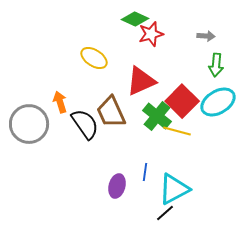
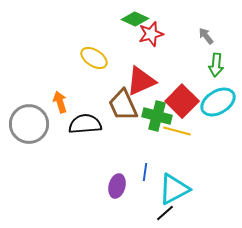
gray arrow: rotated 132 degrees counterclockwise
brown trapezoid: moved 12 px right, 7 px up
green cross: rotated 24 degrees counterclockwise
black semicircle: rotated 60 degrees counterclockwise
